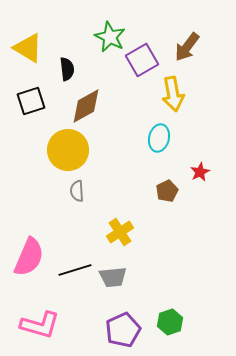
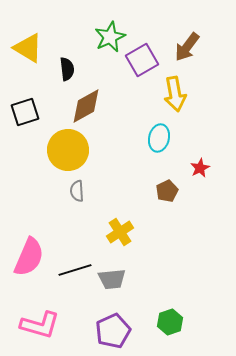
green star: rotated 20 degrees clockwise
yellow arrow: moved 2 px right
black square: moved 6 px left, 11 px down
red star: moved 4 px up
gray trapezoid: moved 1 px left, 2 px down
purple pentagon: moved 10 px left, 1 px down
